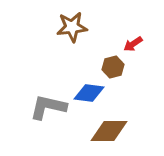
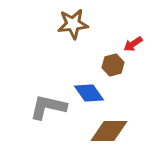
brown star: moved 1 px right, 3 px up
brown hexagon: moved 2 px up
blue diamond: rotated 48 degrees clockwise
